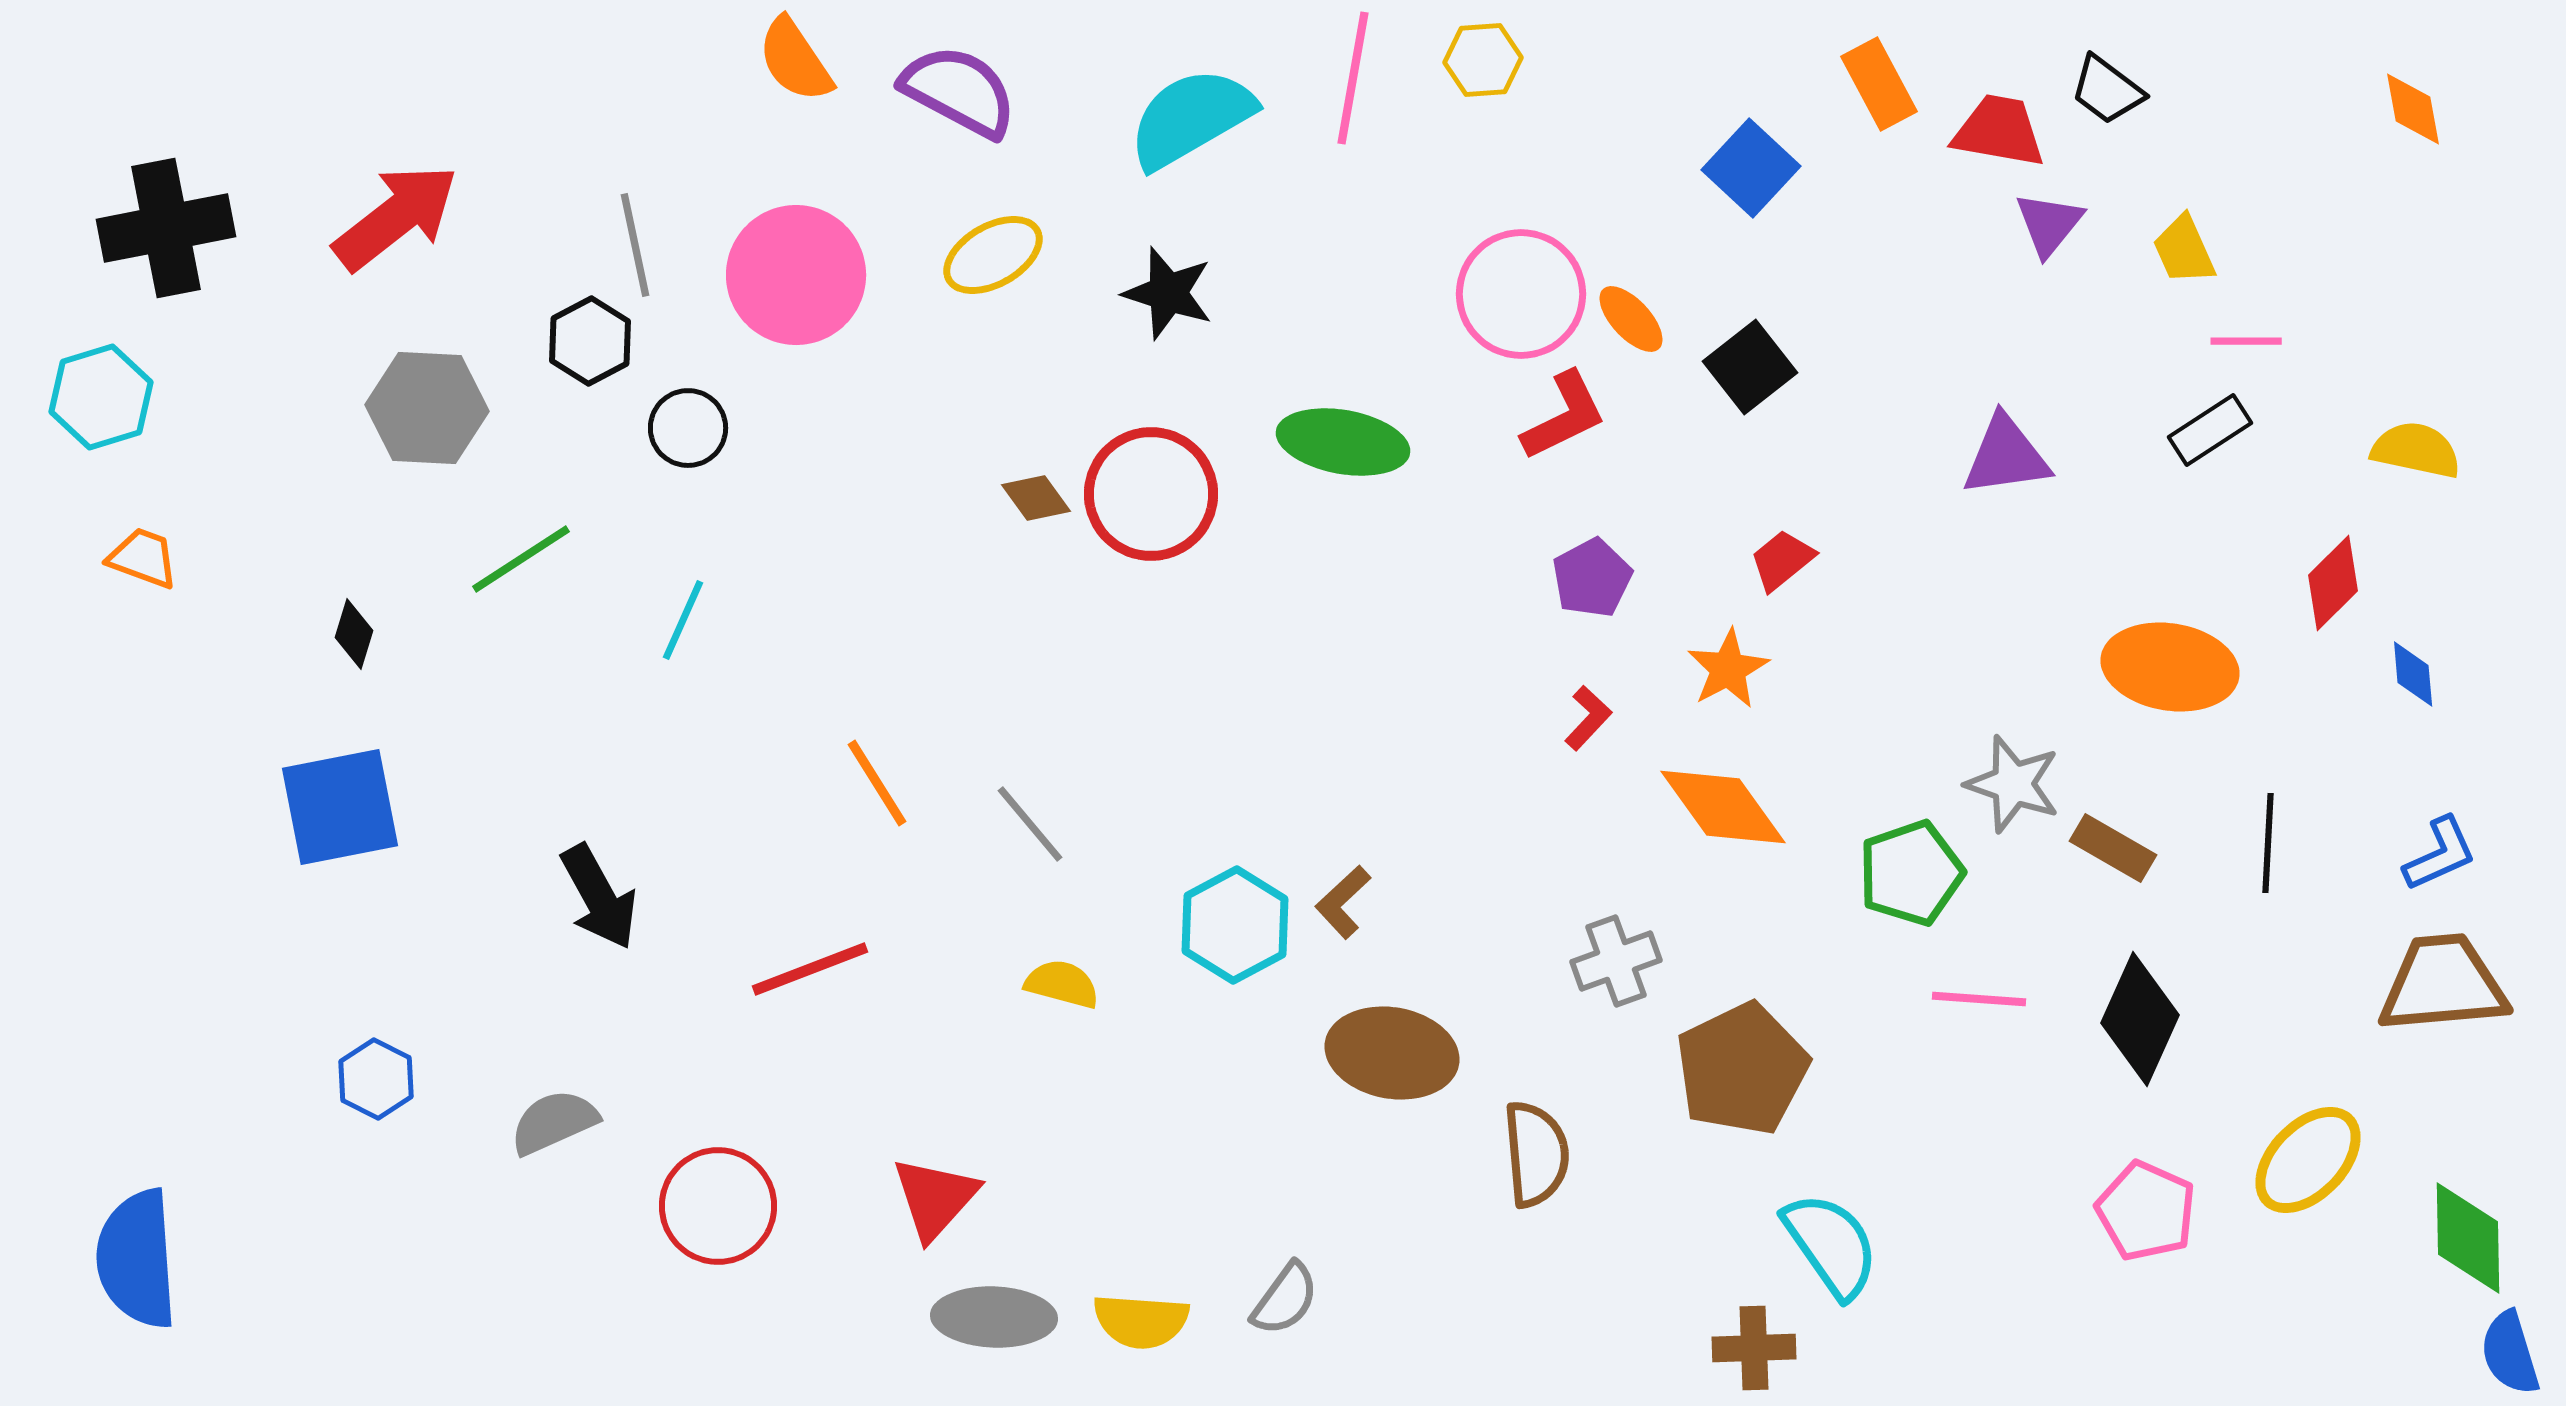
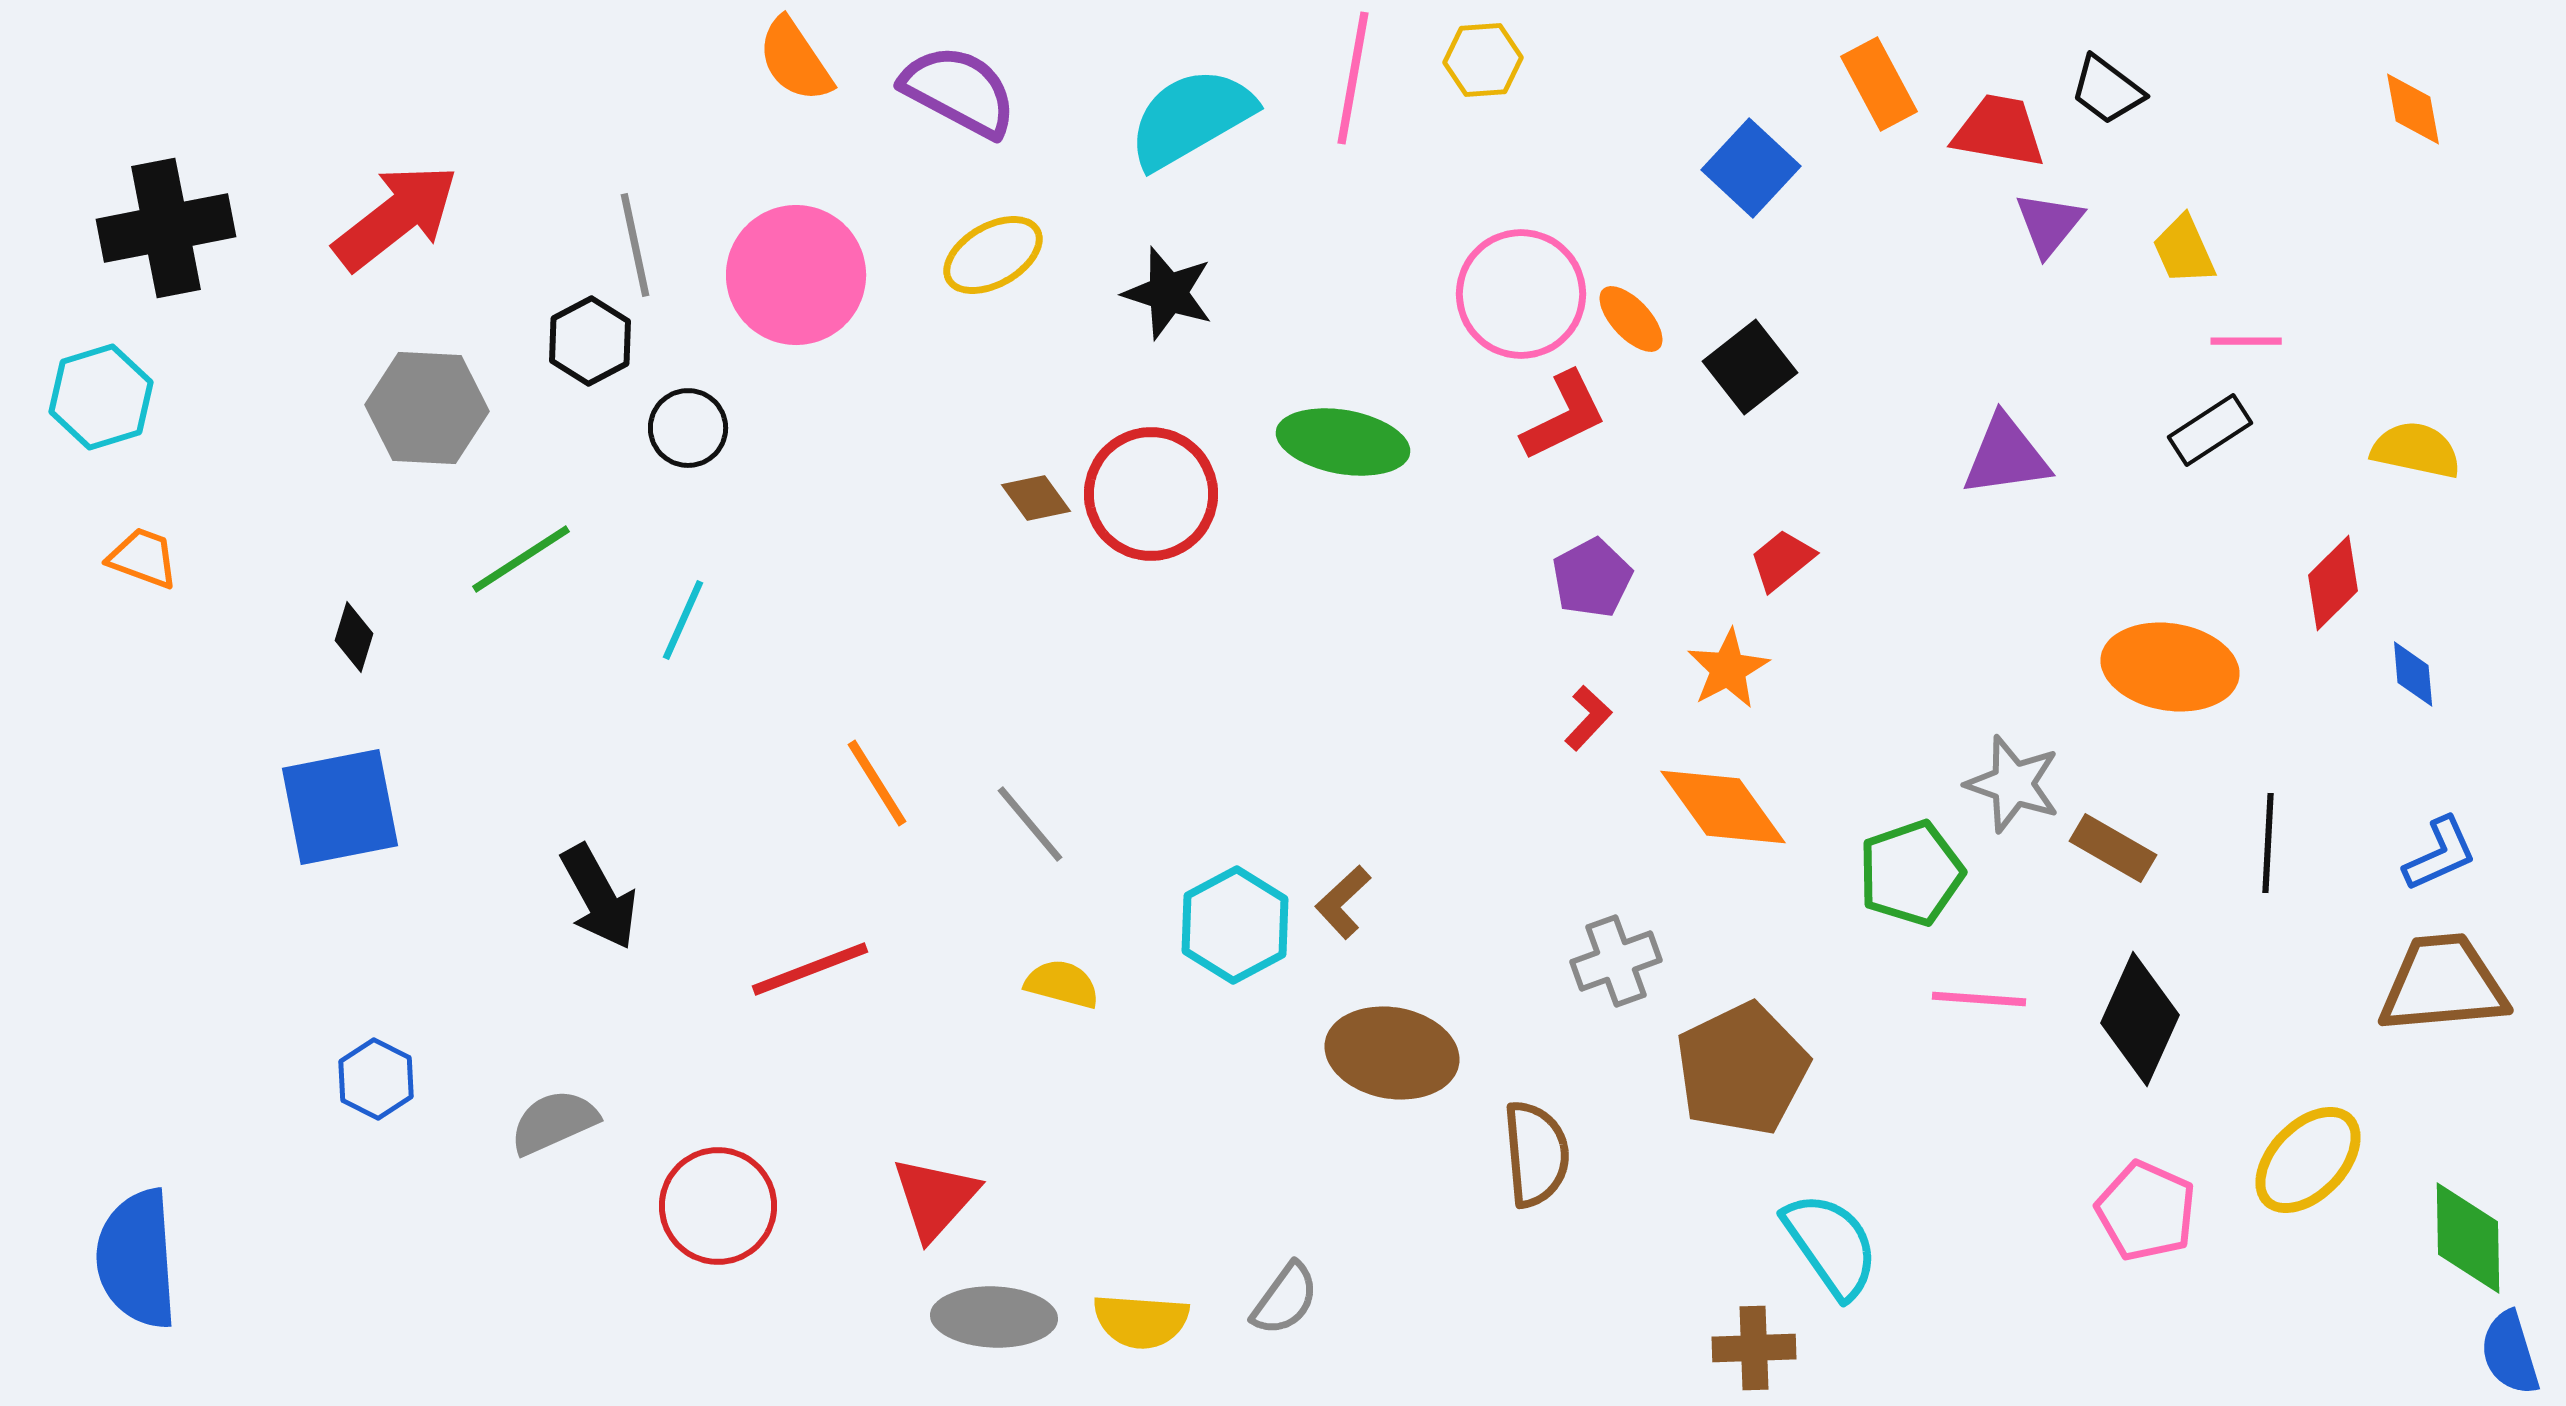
black diamond at (354, 634): moved 3 px down
